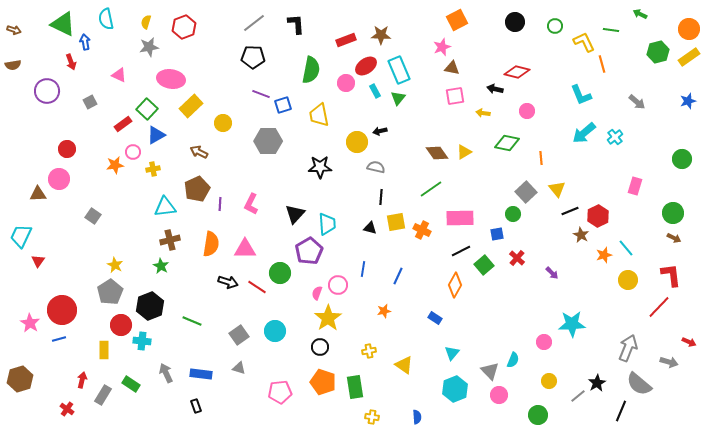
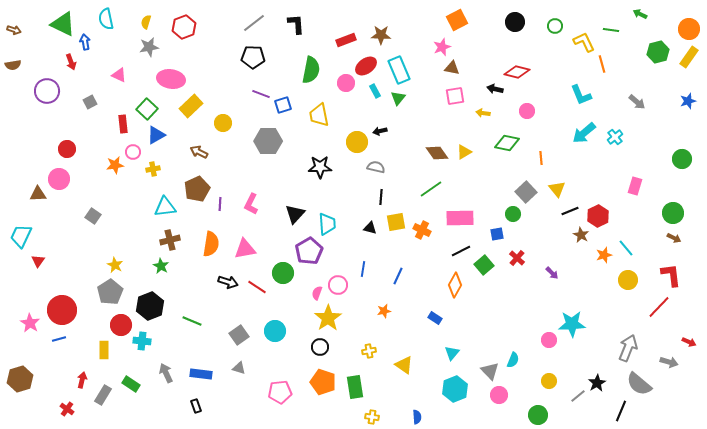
yellow rectangle at (689, 57): rotated 20 degrees counterclockwise
red rectangle at (123, 124): rotated 60 degrees counterclockwise
pink triangle at (245, 249): rotated 10 degrees counterclockwise
green circle at (280, 273): moved 3 px right
pink circle at (544, 342): moved 5 px right, 2 px up
